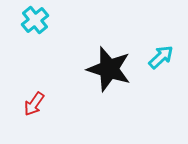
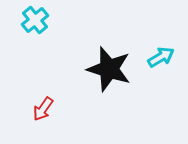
cyan arrow: rotated 12 degrees clockwise
red arrow: moved 9 px right, 5 px down
